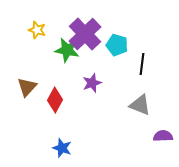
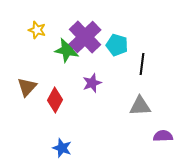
purple cross: moved 3 px down
gray triangle: moved 1 px down; rotated 25 degrees counterclockwise
